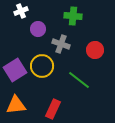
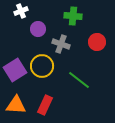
red circle: moved 2 px right, 8 px up
orange triangle: rotated 10 degrees clockwise
red rectangle: moved 8 px left, 4 px up
